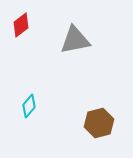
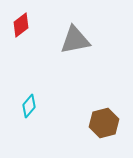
brown hexagon: moved 5 px right
